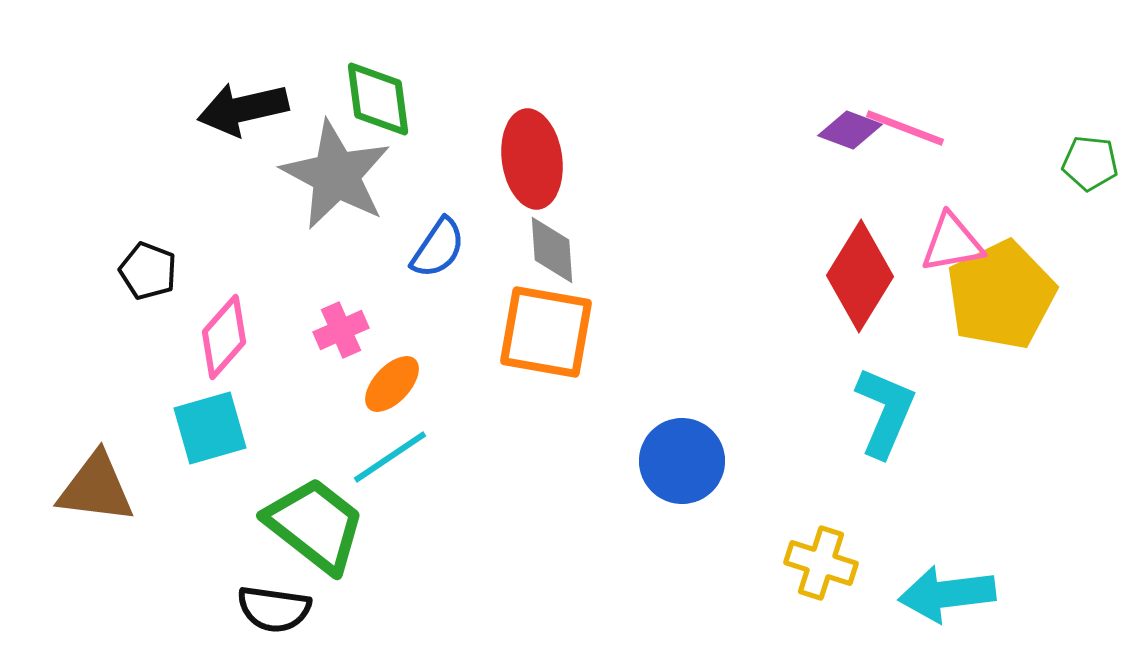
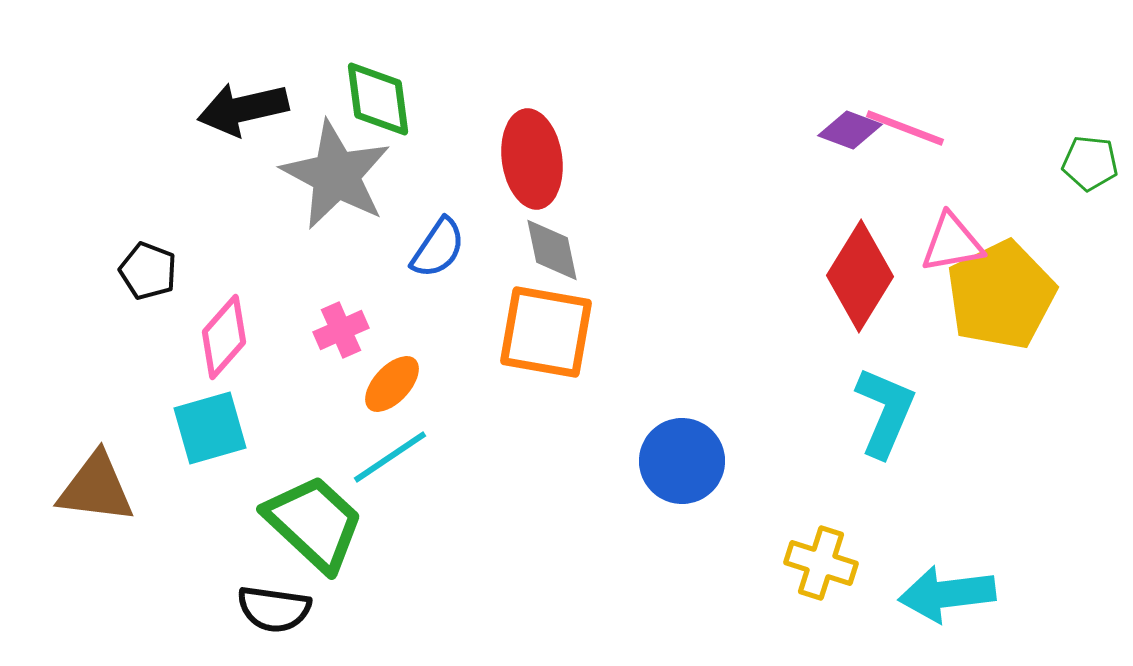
gray diamond: rotated 8 degrees counterclockwise
green trapezoid: moved 1 px left, 2 px up; rotated 5 degrees clockwise
